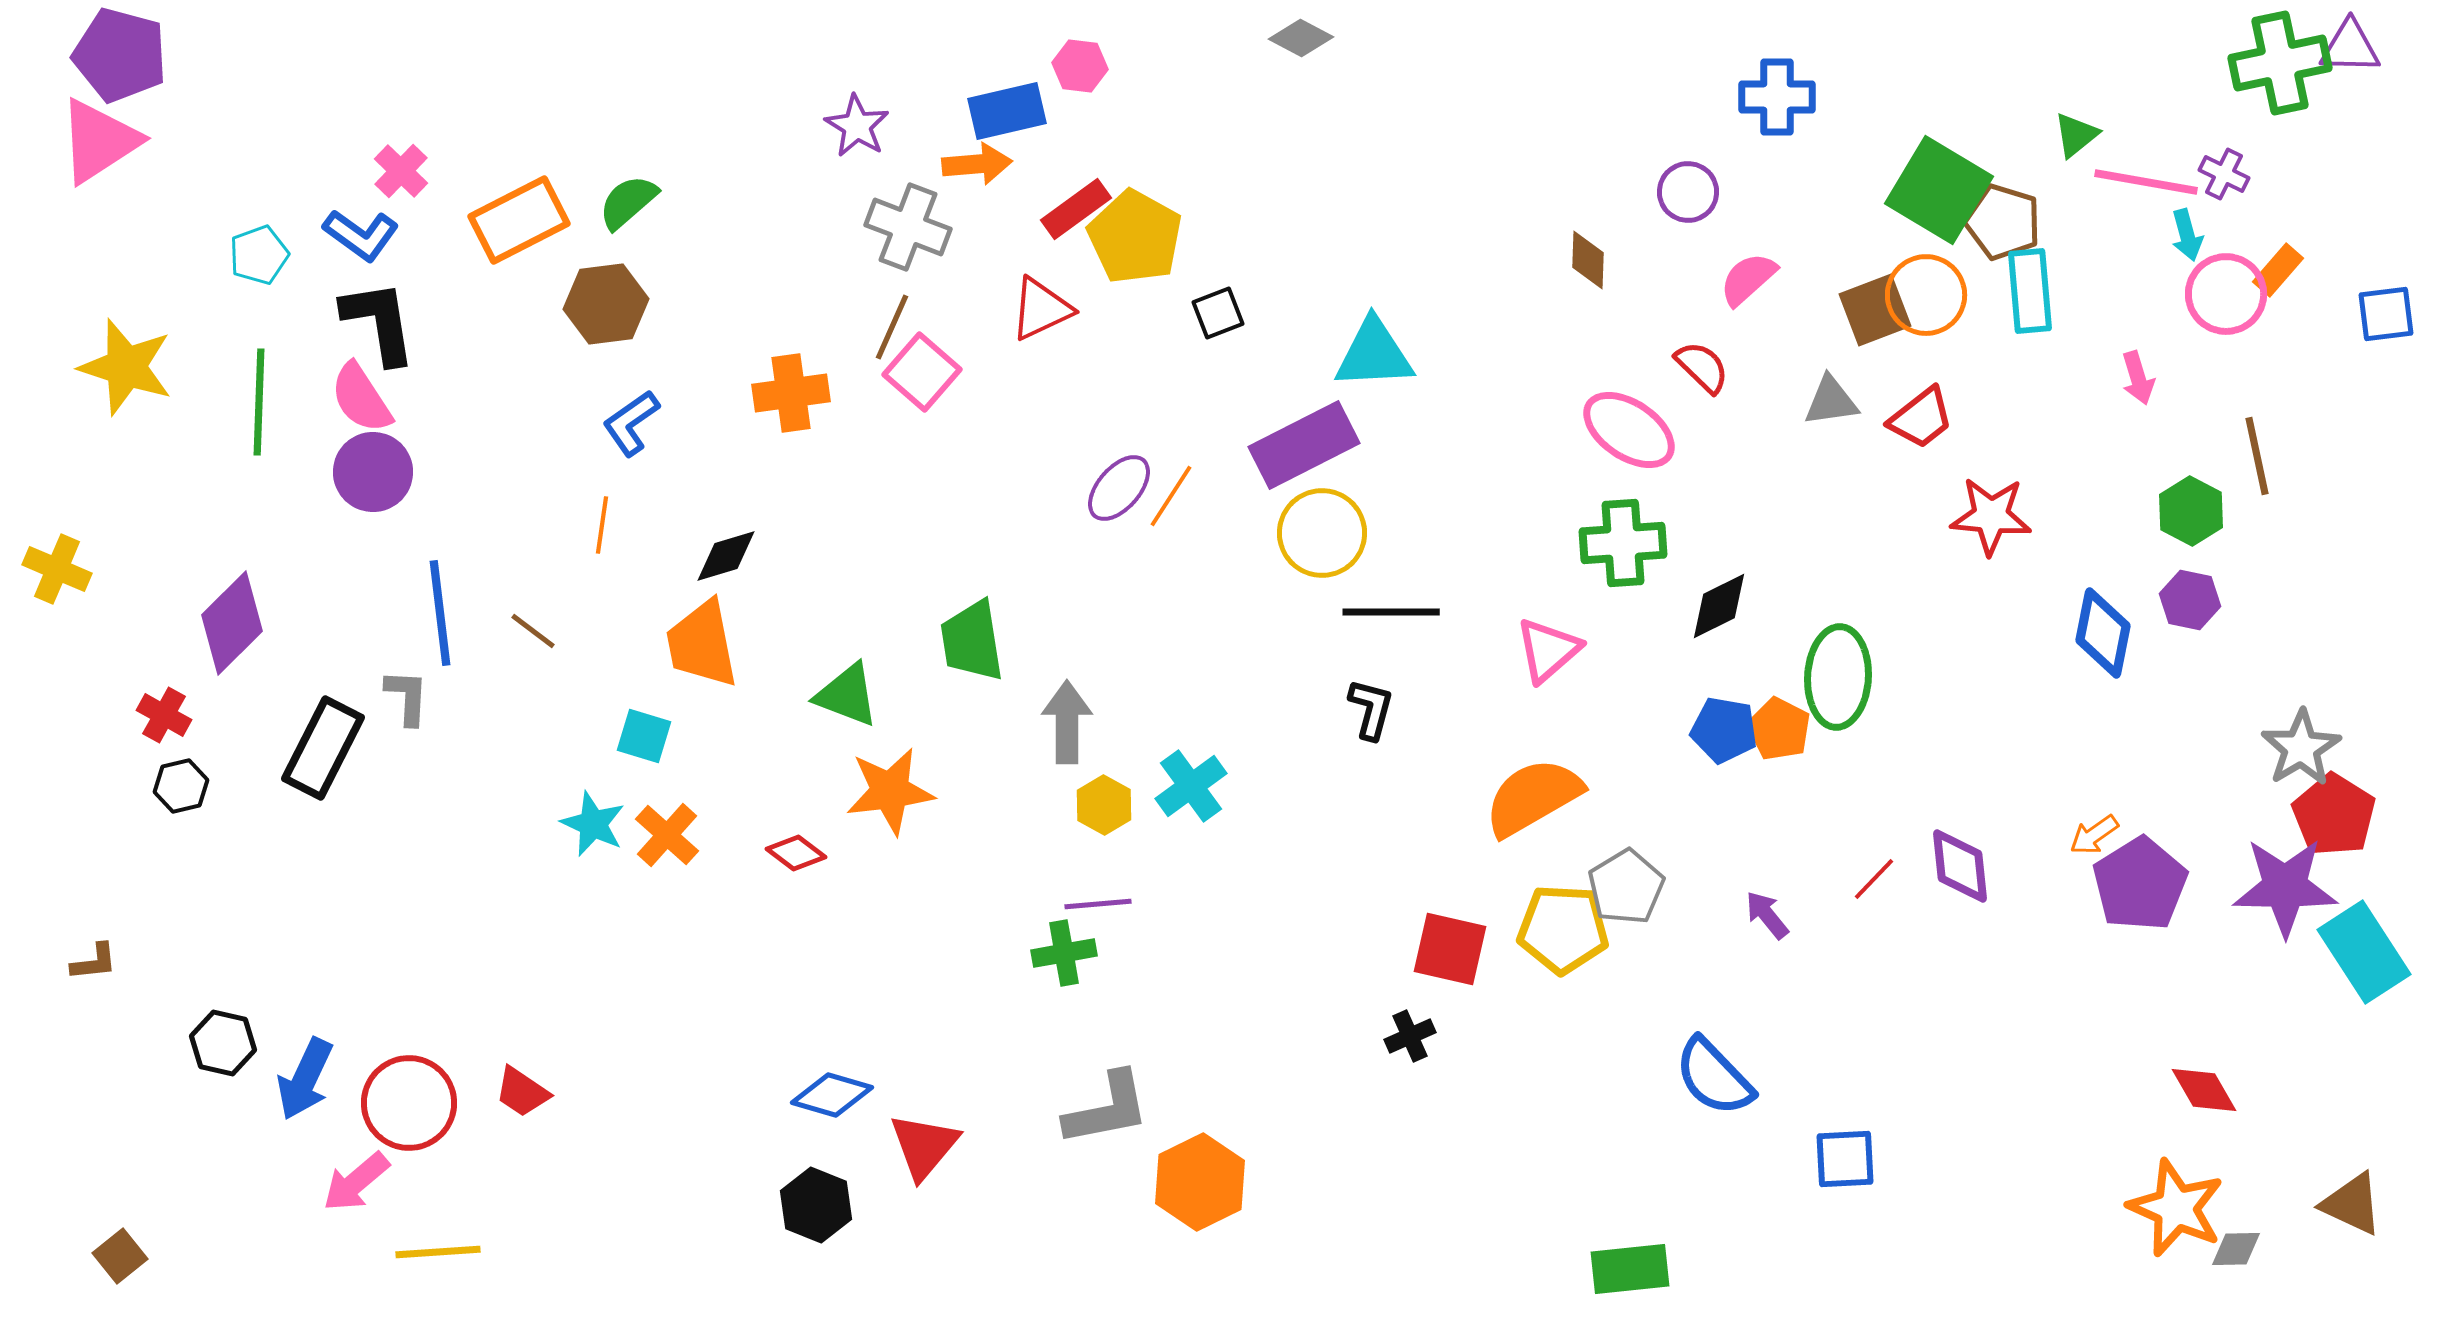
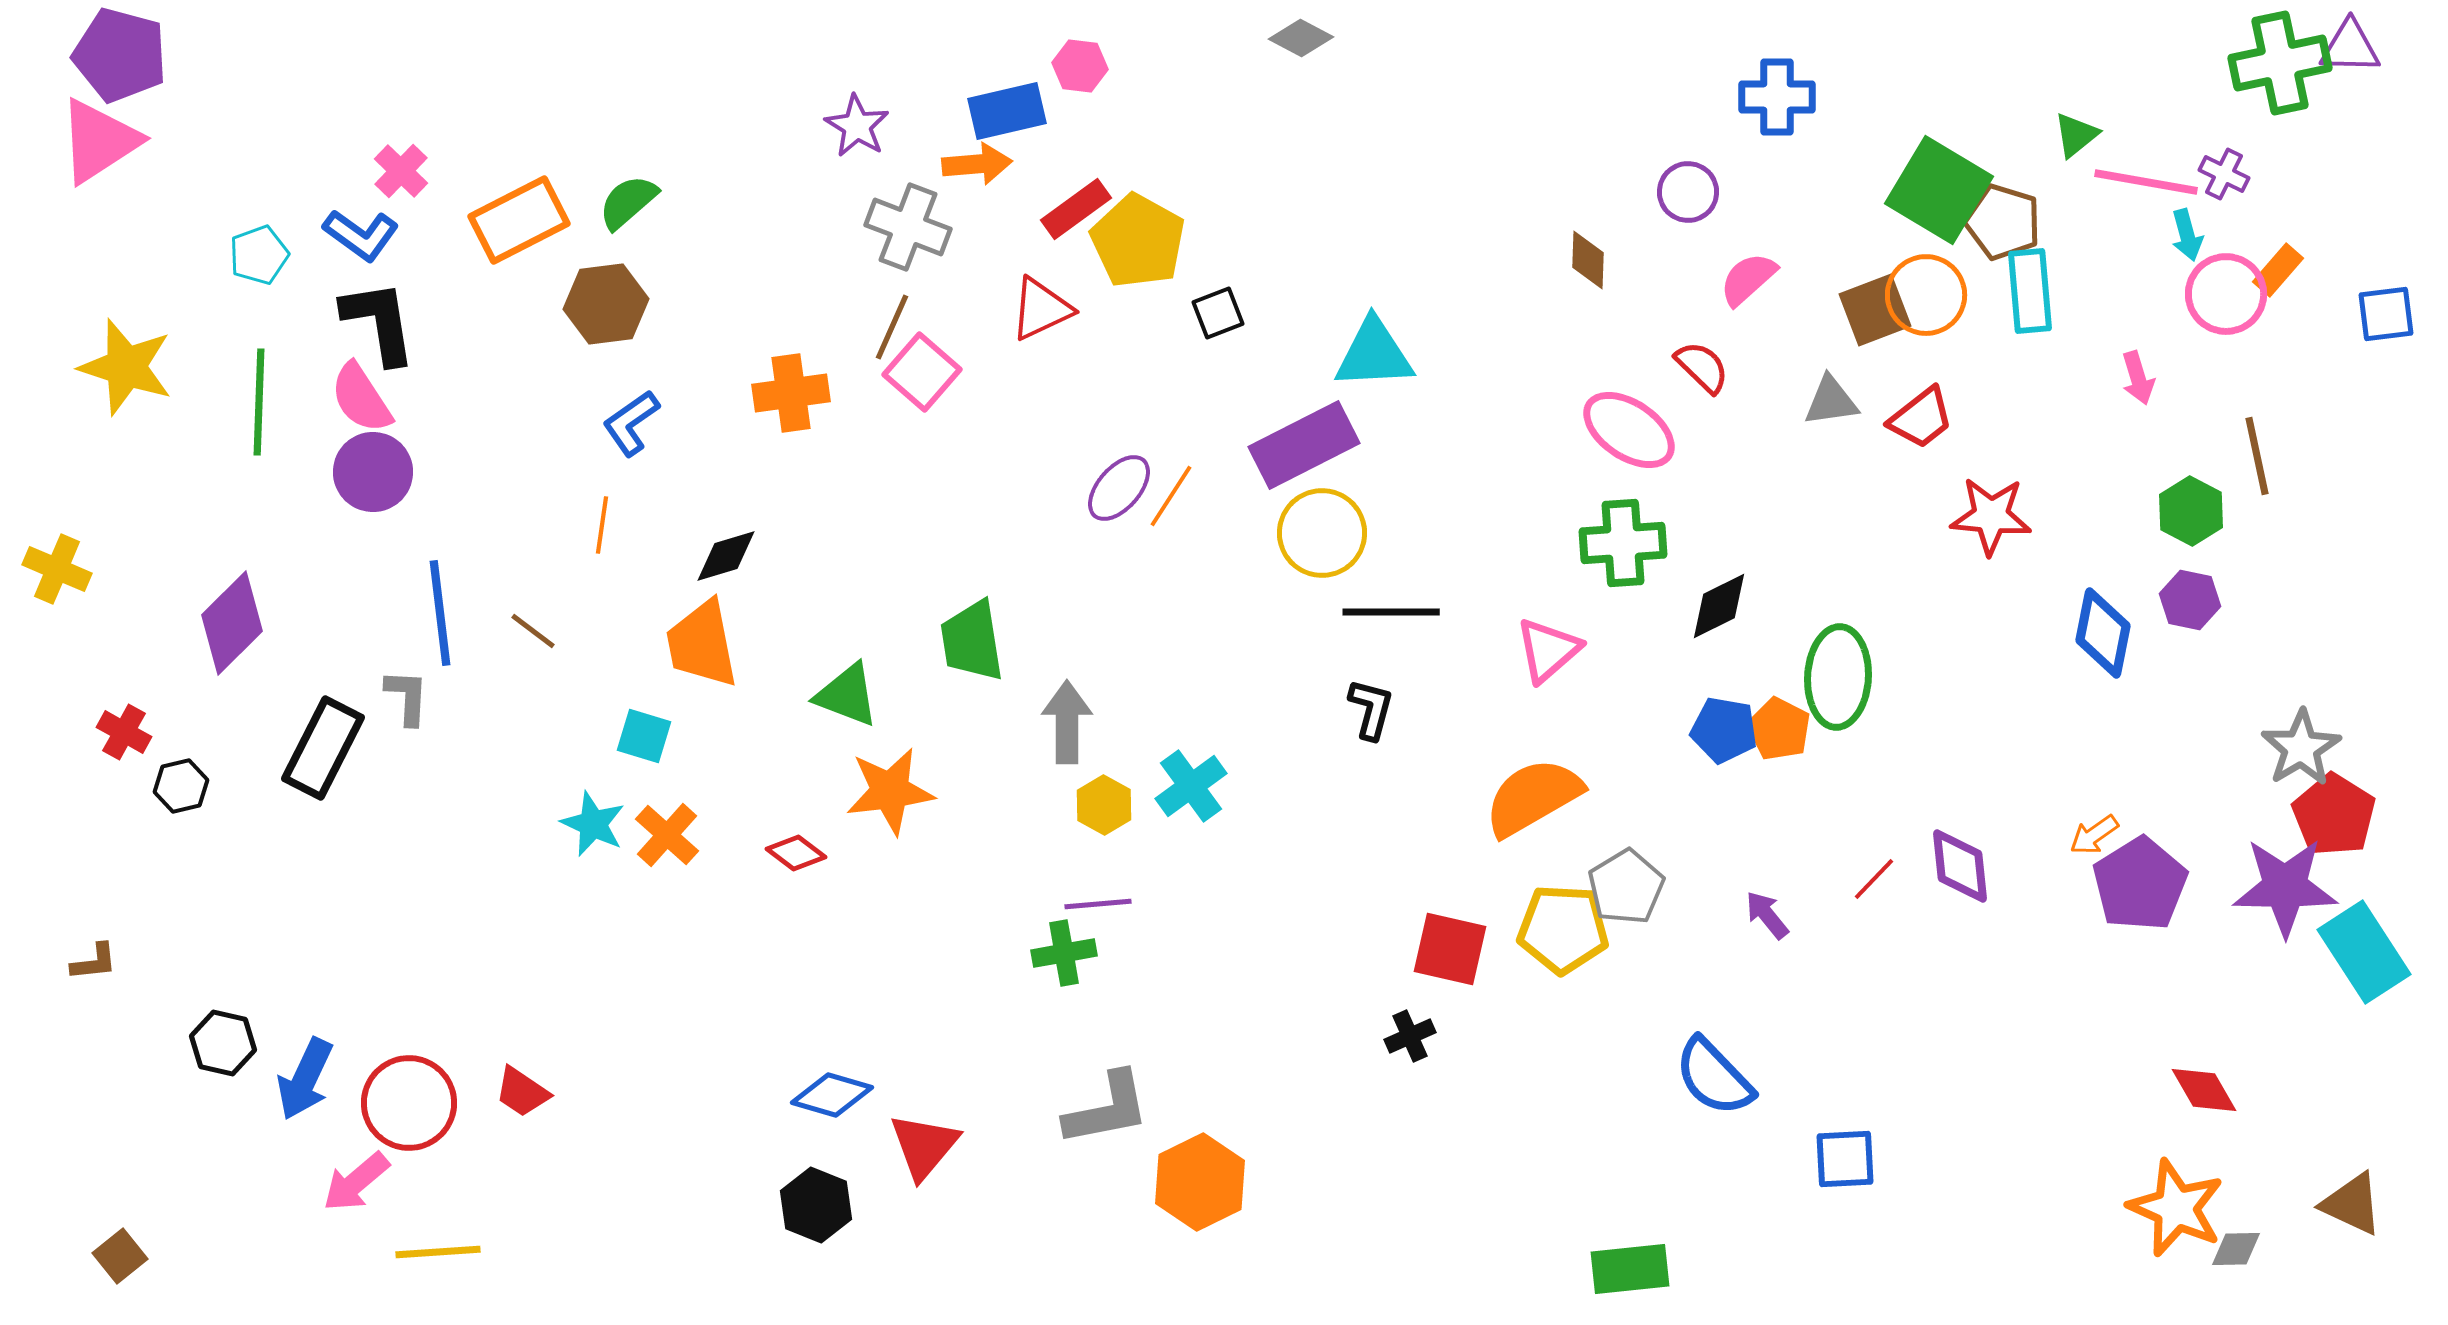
yellow pentagon at (1135, 237): moved 3 px right, 4 px down
red cross at (164, 715): moved 40 px left, 17 px down
